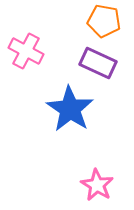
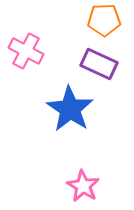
orange pentagon: moved 1 px up; rotated 12 degrees counterclockwise
purple rectangle: moved 1 px right, 1 px down
pink star: moved 14 px left, 1 px down
